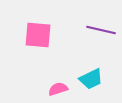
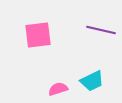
pink square: rotated 12 degrees counterclockwise
cyan trapezoid: moved 1 px right, 2 px down
